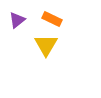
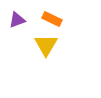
purple triangle: rotated 18 degrees clockwise
